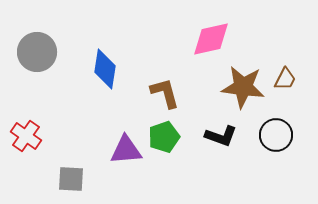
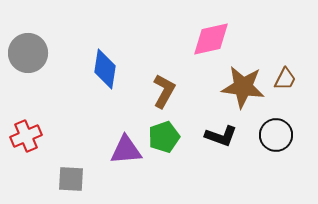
gray circle: moved 9 px left, 1 px down
brown L-shape: moved 1 px left, 2 px up; rotated 44 degrees clockwise
red cross: rotated 32 degrees clockwise
